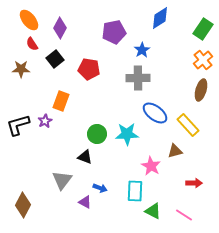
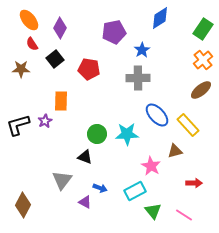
brown ellipse: rotated 35 degrees clockwise
orange rectangle: rotated 18 degrees counterclockwise
blue ellipse: moved 2 px right, 2 px down; rotated 10 degrees clockwise
cyan rectangle: rotated 60 degrees clockwise
green triangle: rotated 24 degrees clockwise
